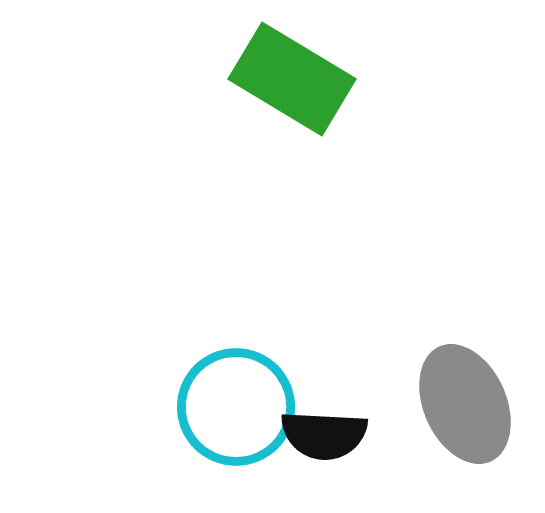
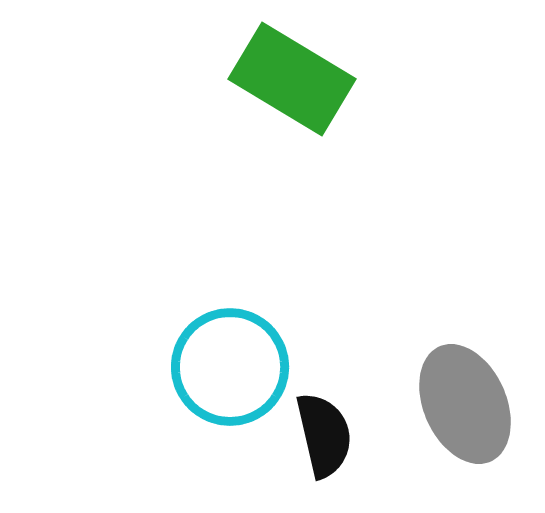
cyan circle: moved 6 px left, 40 px up
black semicircle: rotated 106 degrees counterclockwise
